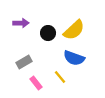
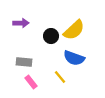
black circle: moved 3 px right, 3 px down
gray rectangle: rotated 35 degrees clockwise
pink rectangle: moved 5 px left, 1 px up
